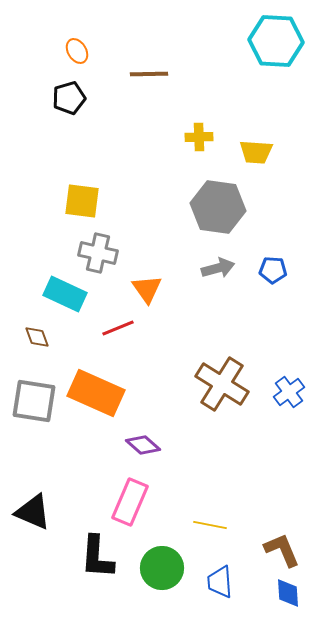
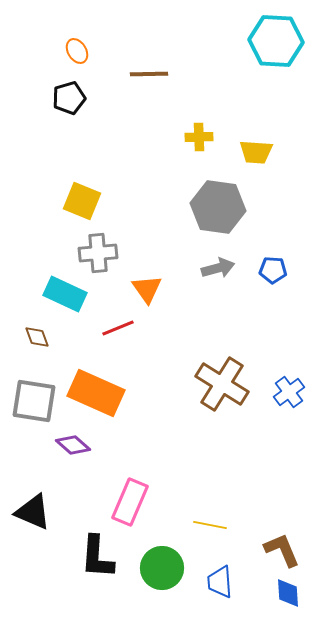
yellow square: rotated 15 degrees clockwise
gray cross: rotated 18 degrees counterclockwise
purple diamond: moved 70 px left
